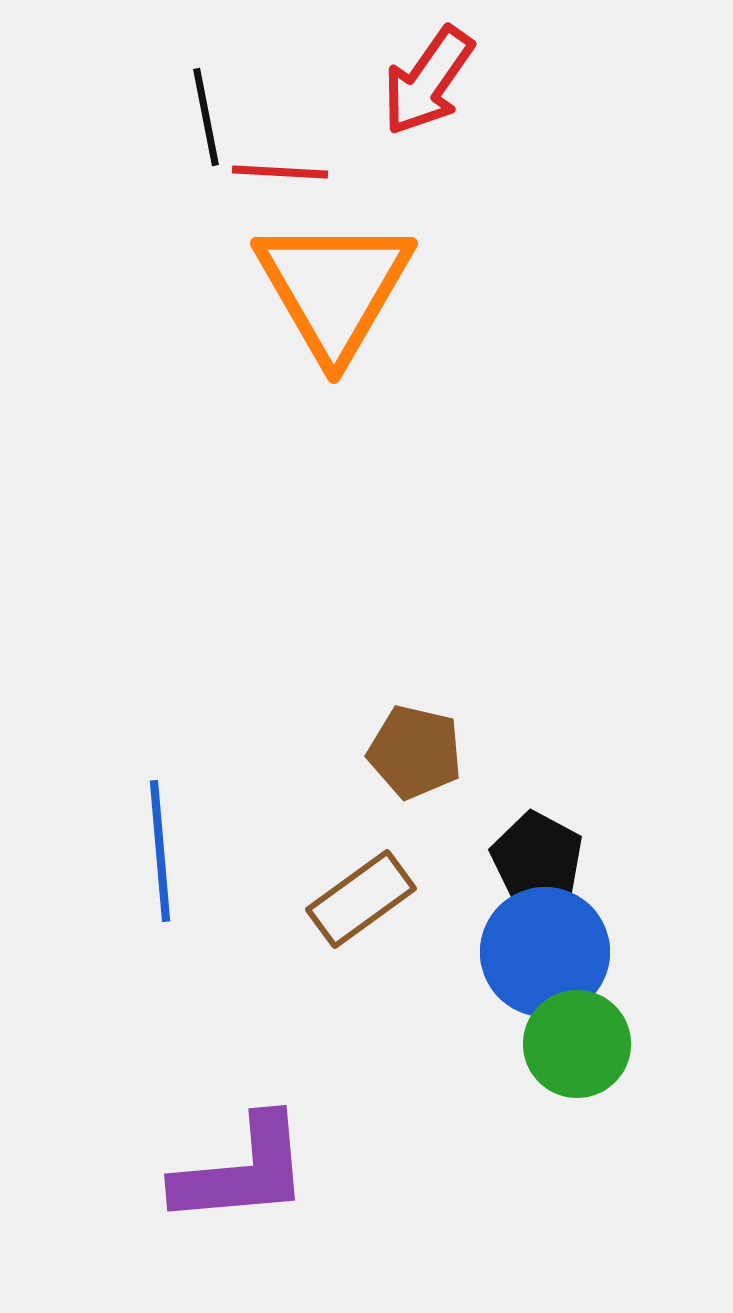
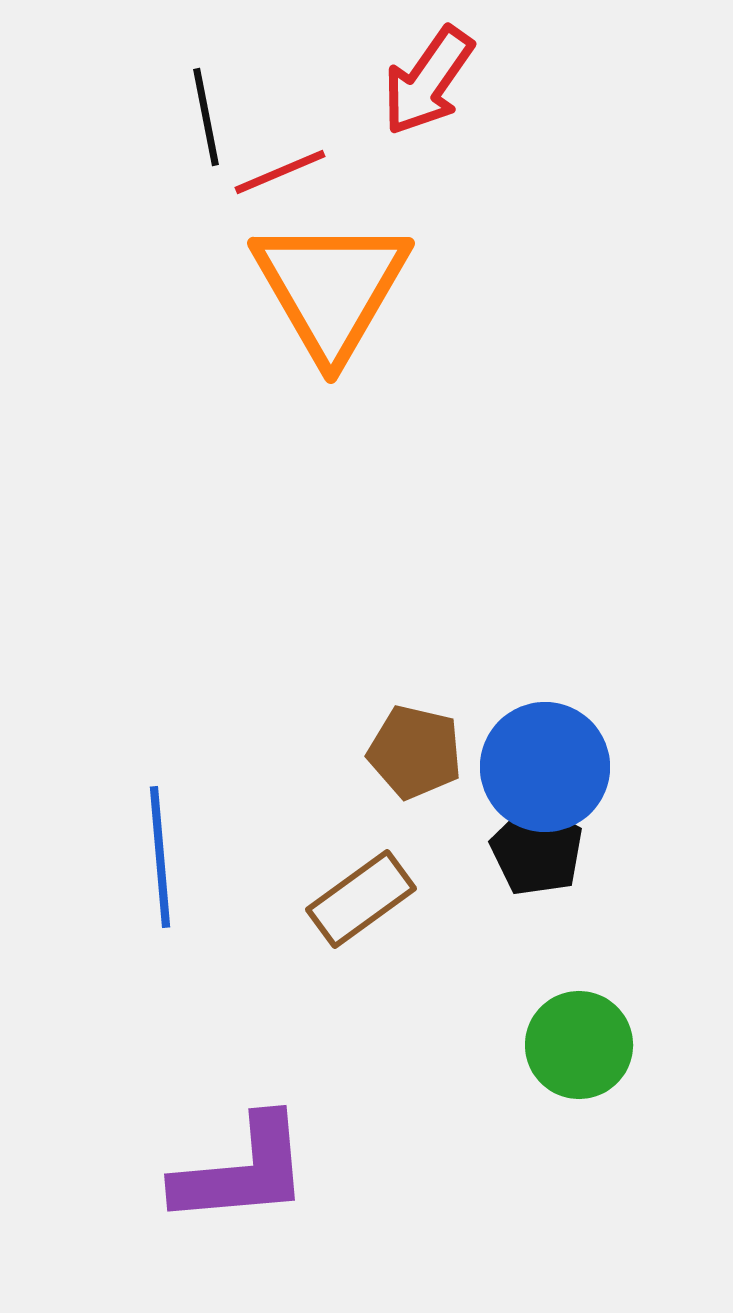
red line: rotated 26 degrees counterclockwise
orange triangle: moved 3 px left
blue line: moved 6 px down
black pentagon: moved 8 px up
blue circle: moved 185 px up
green circle: moved 2 px right, 1 px down
